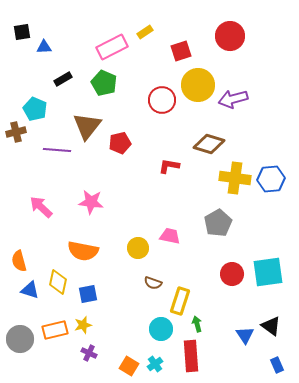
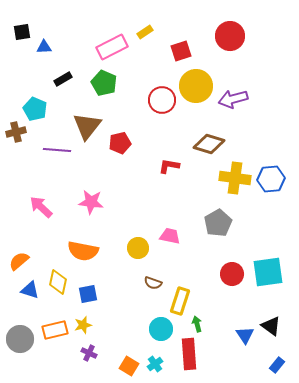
yellow circle at (198, 85): moved 2 px left, 1 px down
orange semicircle at (19, 261): rotated 65 degrees clockwise
red rectangle at (191, 356): moved 2 px left, 2 px up
blue rectangle at (277, 365): rotated 63 degrees clockwise
